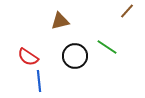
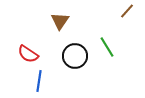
brown triangle: rotated 42 degrees counterclockwise
green line: rotated 25 degrees clockwise
red semicircle: moved 3 px up
blue line: rotated 15 degrees clockwise
